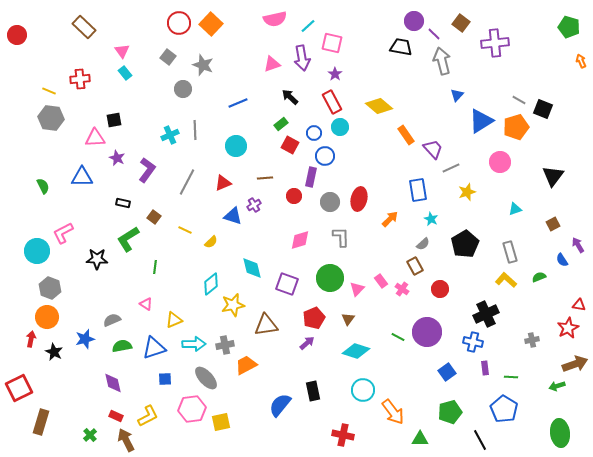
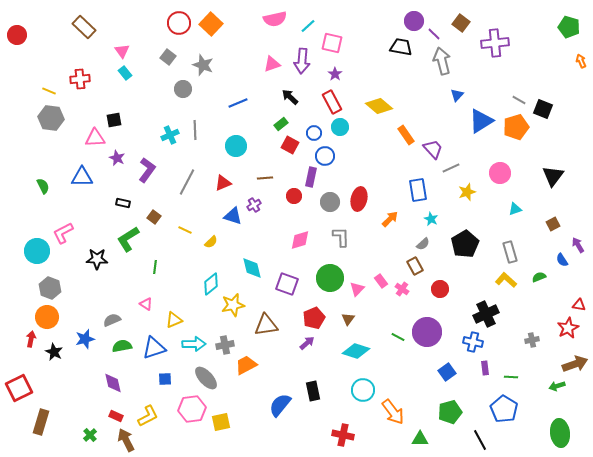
purple arrow at (302, 58): moved 3 px down; rotated 15 degrees clockwise
pink circle at (500, 162): moved 11 px down
